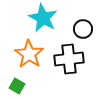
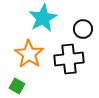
cyan star: rotated 16 degrees clockwise
